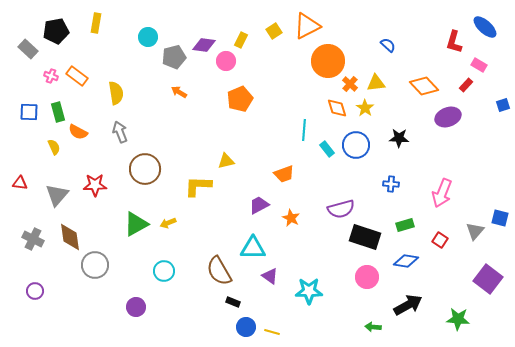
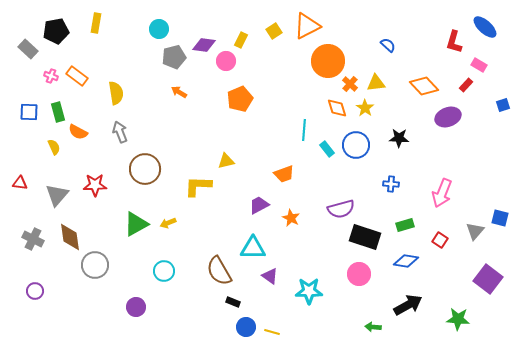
cyan circle at (148, 37): moved 11 px right, 8 px up
pink circle at (367, 277): moved 8 px left, 3 px up
